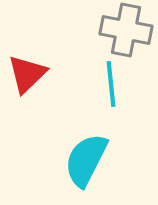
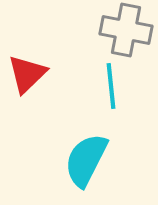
cyan line: moved 2 px down
